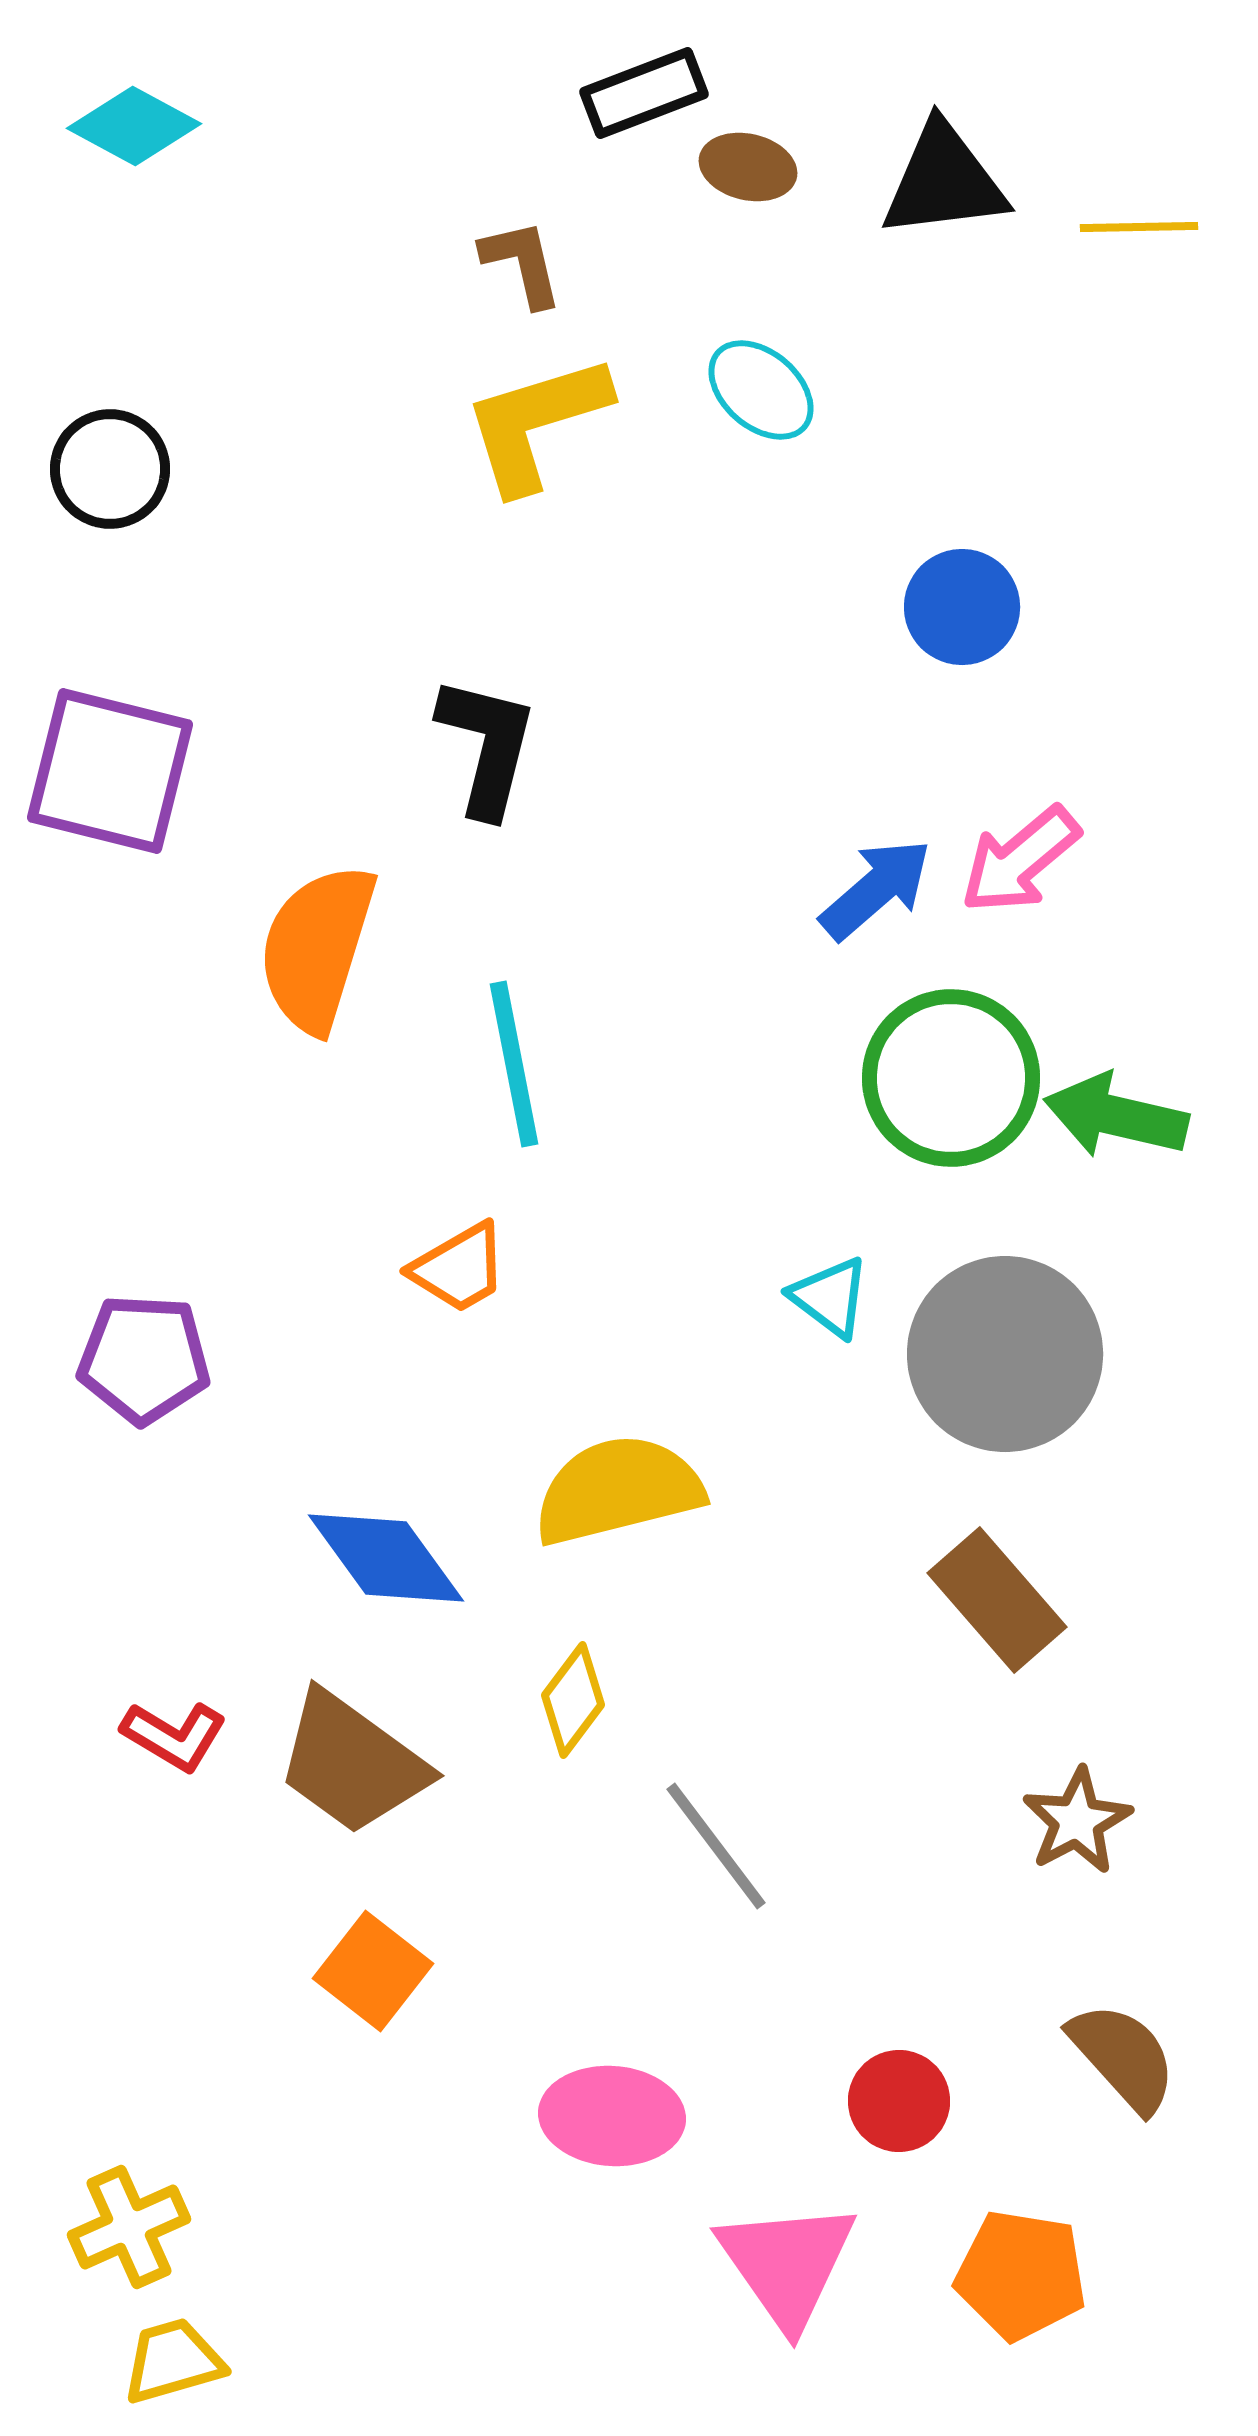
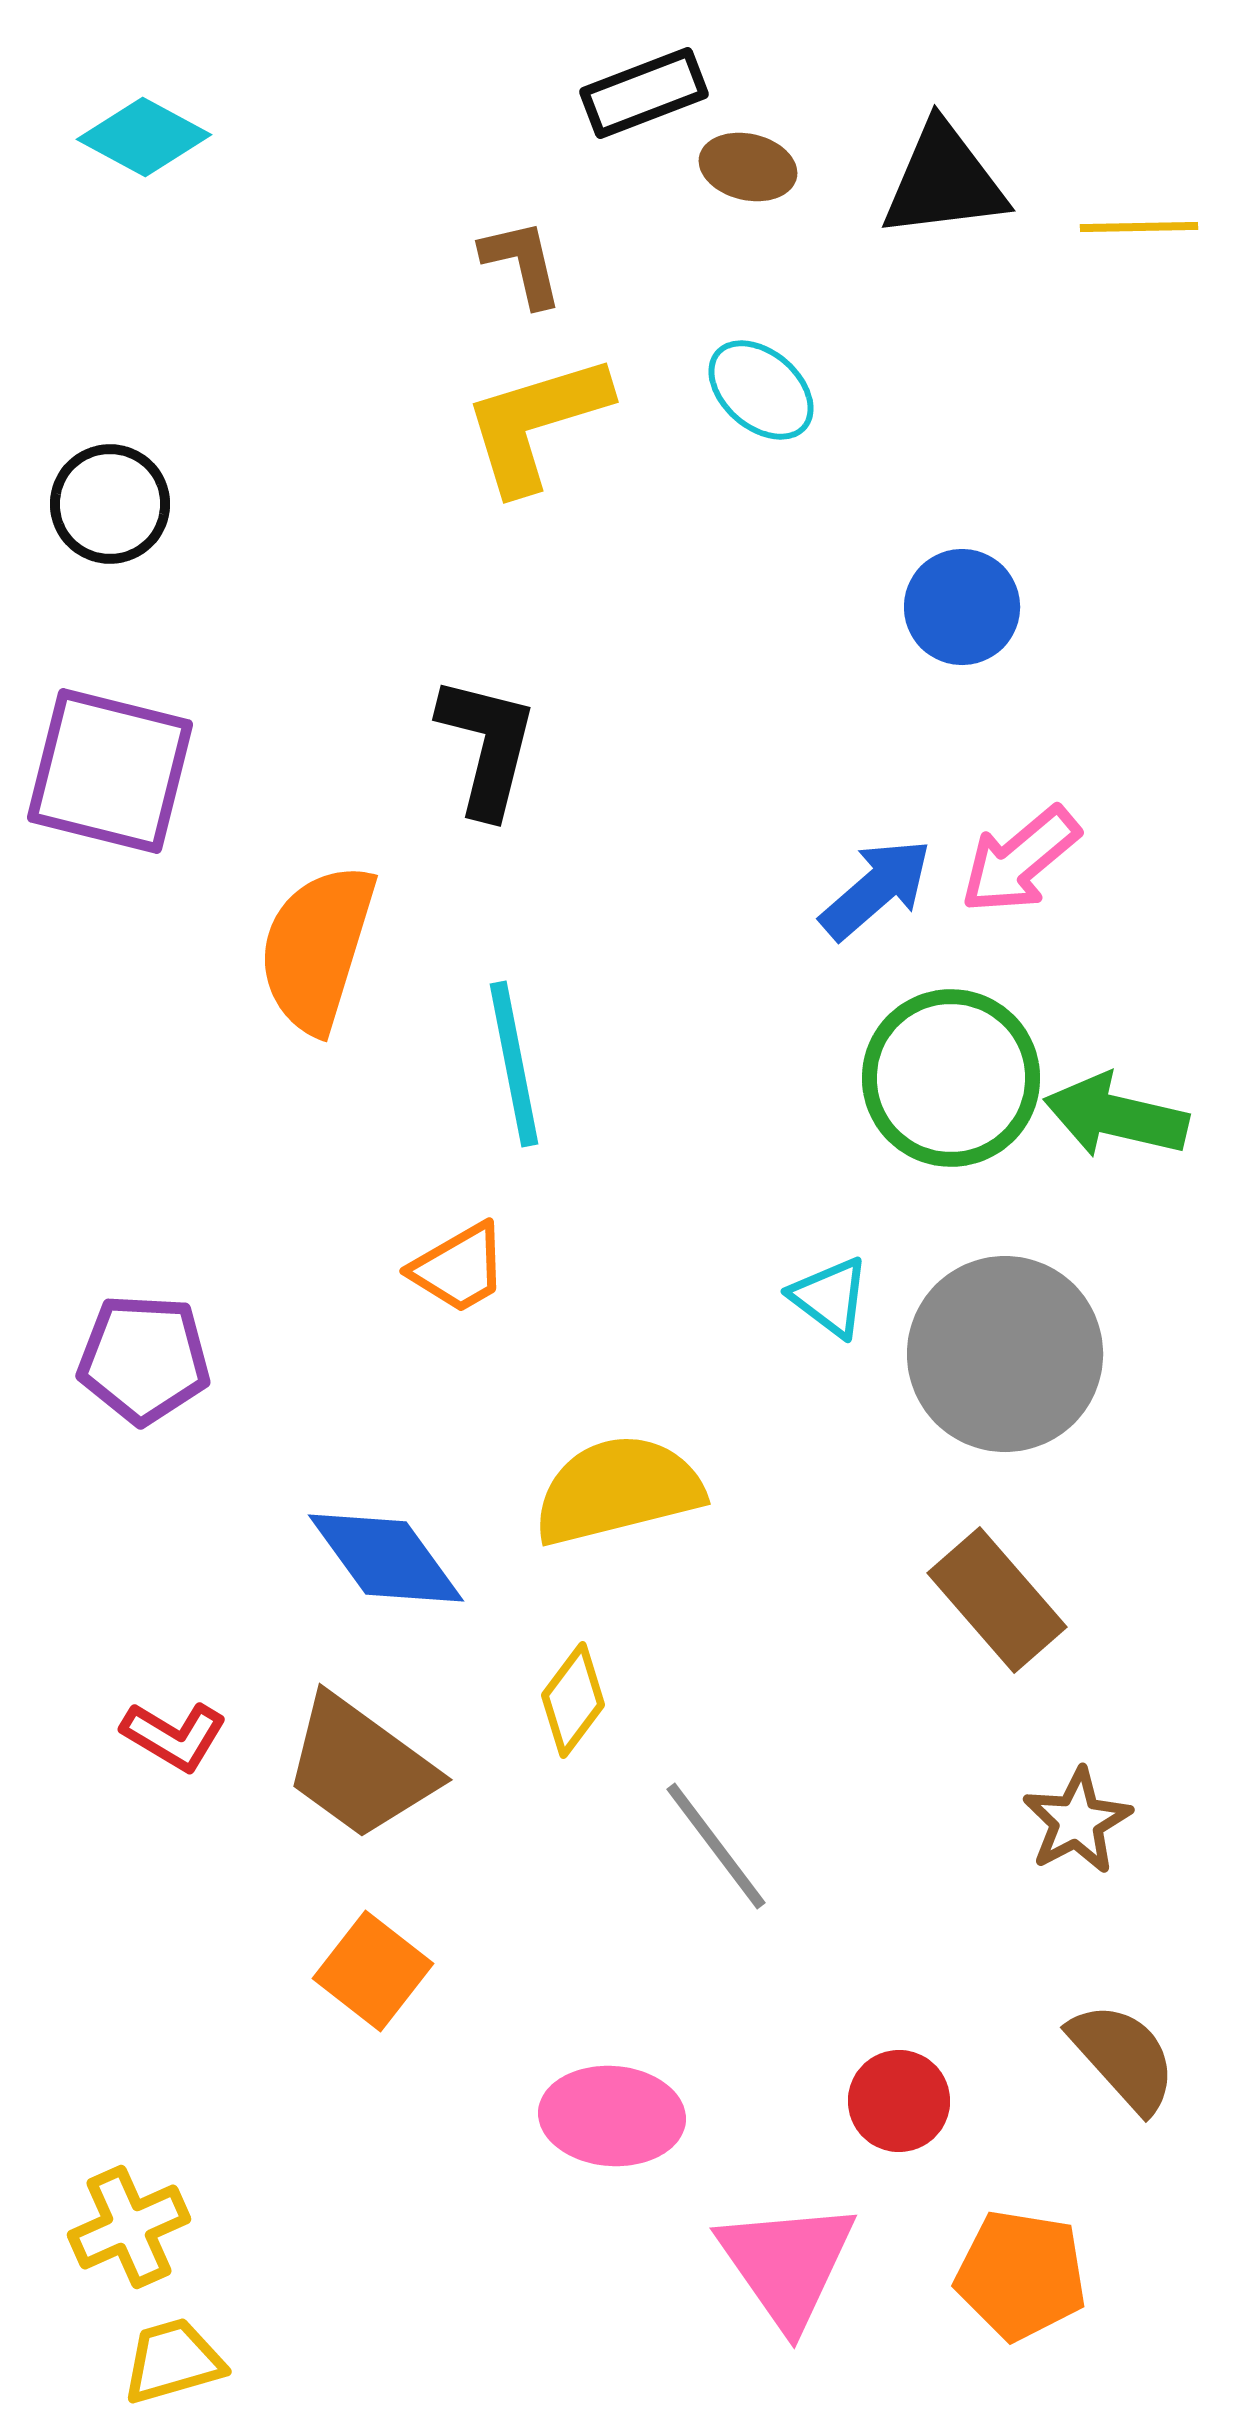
cyan diamond: moved 10 px right, 11 px down
black circle: moved 35 px down
brown trapezoid: moved 8 px right, 4 px down
